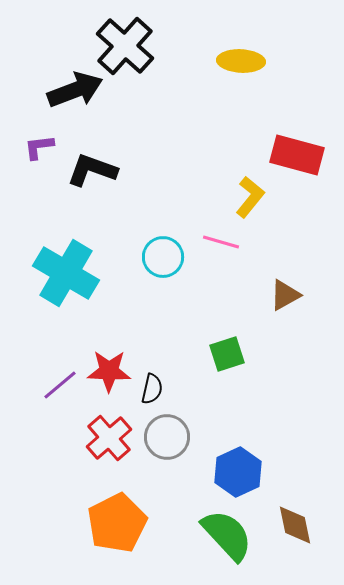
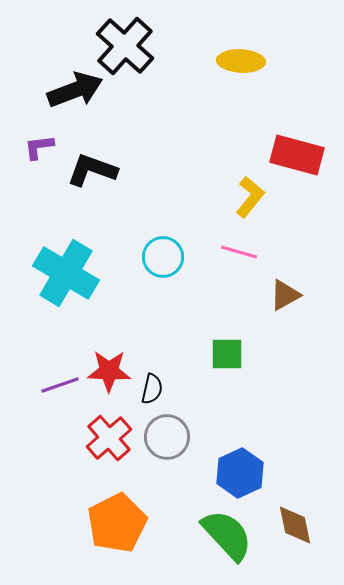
pink line: moved 18 px right, 10 px down
green square: rotated 18 degrees clockwise
purple line: rotated 21 degrees clockwise
blue hexagon: moved 2 px right, 1 px down
